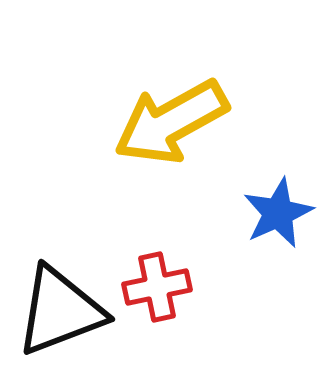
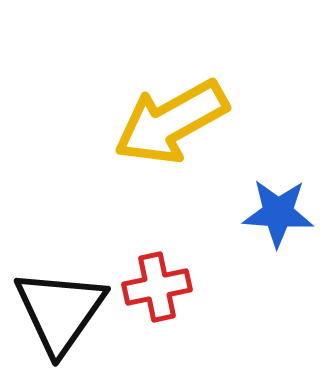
blue star: rotated 28 degrees clockwise
black triangle: rotated 34 degrees counterclockwise
